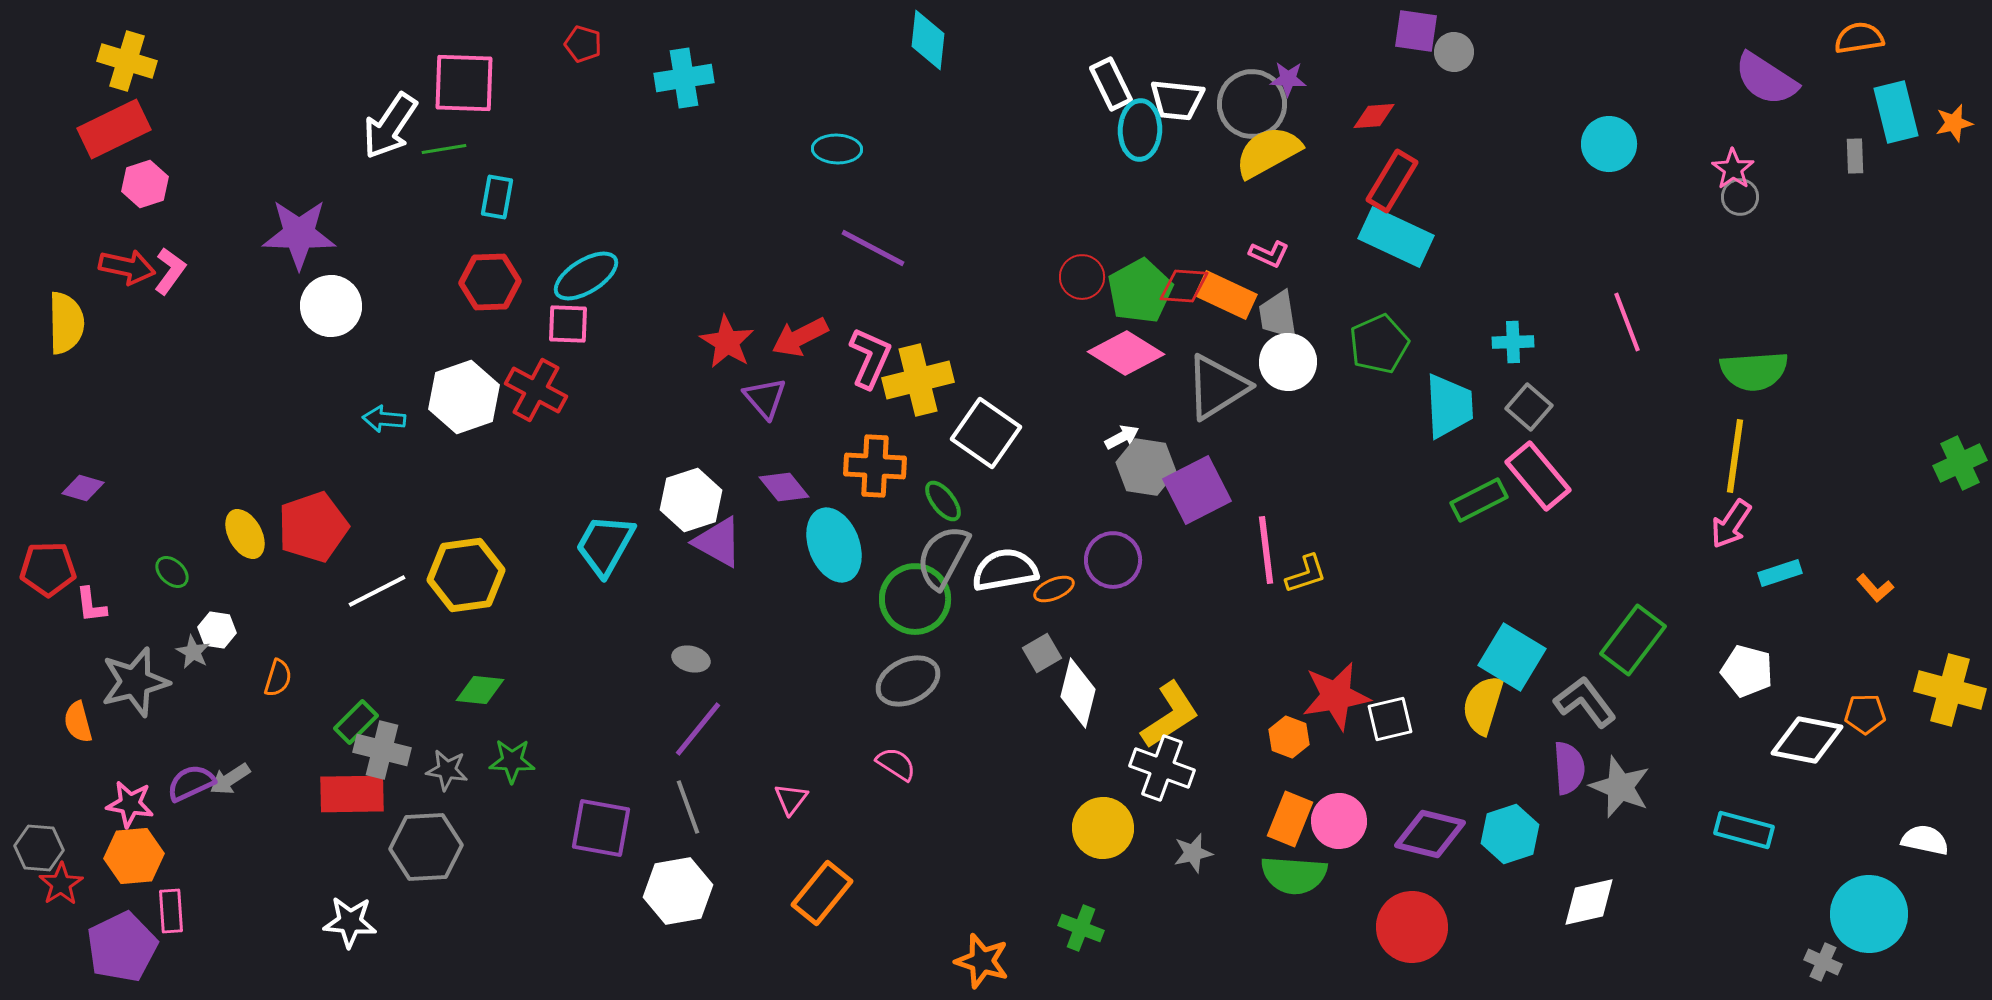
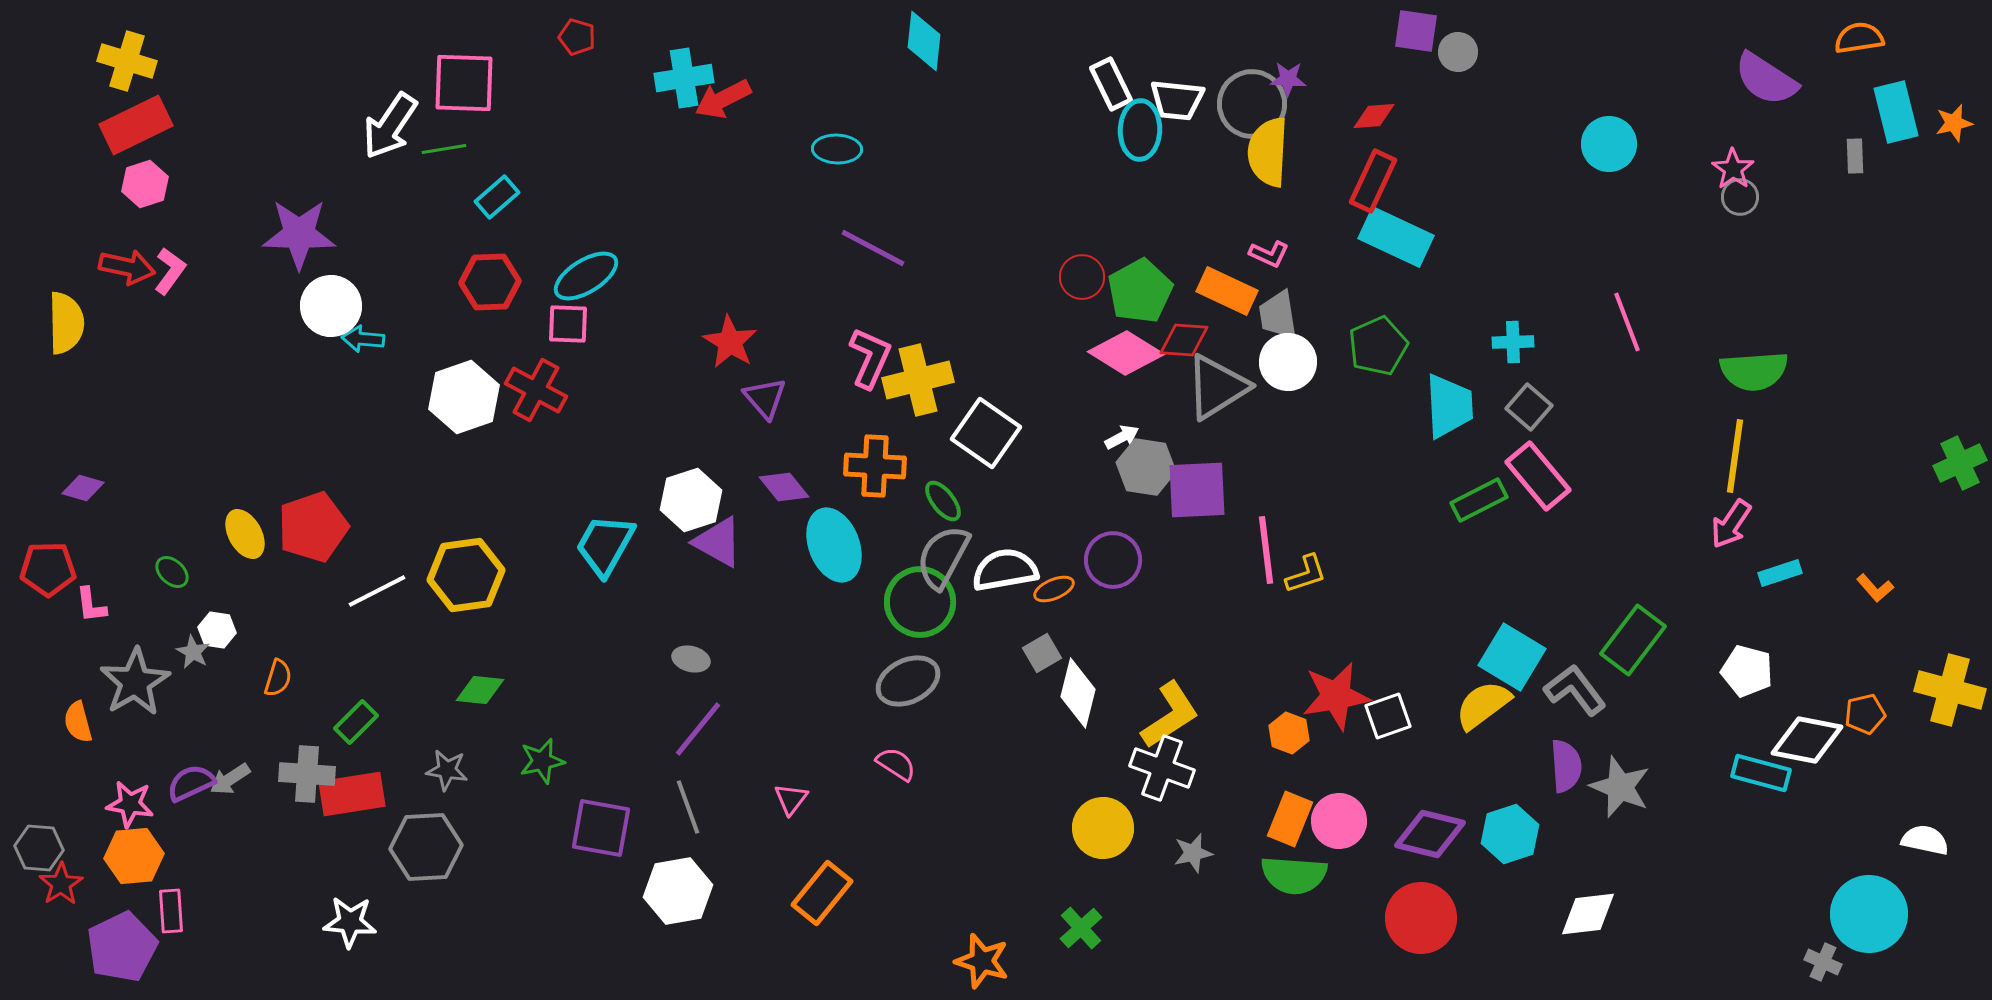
cyan diamond at (928, 40): moved 4 px left, 1 px down
red pentagon at (583, 44): moved 6 px left, 7 px up
gray circle at (1454, 52): moved 4 px right
red rectangle at (114, 129): moved 22 px right, 4 px up
yellow semicircle at (1268, 152): rotated 58 degrees counterclockwise
red rectangle at (1392, 181): moved 19 px left; rotated 6 degrees counterclockwise
cyan rectangle at (497, 197): rotated 39 degrees clockwise
red diamond at (1184, 286): moved 54 px down
orange rectangle at (1226, 295): moved 1 px right, 4 px up
red arrow at (800, 337): moved 77 px left, 238 px up
red star at (727, 342): moved 3 px right
green pentagon at (1379, 344): moved 1 px left, 2 px down
cyan arrow at (384, 419): moved 21 px left, 80 px up
purple square at (1197, 490): rotated 24 degrees clockwise
green circle at (915, 599): moved 5 px right, 3 px down
gray star at (135, 682): rotated 16 degrees counterclockwise
gray L-shape at (1585, 702): moved 10 px left, 12 px up
yellow semicircle at (1483, 705): rotated 36 degrees clockwise
orange pentagon at (1865, 714): rotated 12 degrees counterclockwise
white square at (1390, 719): moved 2 px left, 3 px up; rotated 6 degrees counterclockwise
orange hexagon at (1289, 737): moved 4 px up
gray cross at (382, 750): moved 75 px left, 24 px down; rotated 10 degrees counterclockwise
green star at (512, 761): moved 30 px right; rotated 15 degrees counterclockwise
purple semicircle at (1569, 768): moved 3 px left, 2 px up
red rectangle at (352, 794): rotated 8 degrees counterclockwise
cyan rectangle at (1744, 830): moved 17 px right, 57 px up
white diamond at (1589, 902): moved 1 px left, 12 px down; rotated 6 degrees clockwise
red circle at (1412, 927): moved 9 px right, 9 px up
green cross at (1081, 928): rotated 27 degrees clockwise
